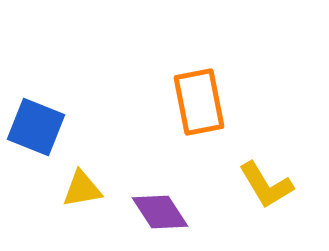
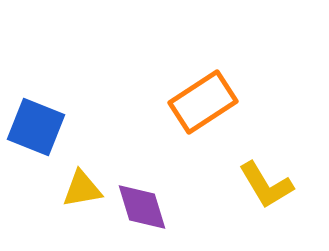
orange rectangle: moved 4 px right; rotated 68 degrees clockwise
purple diamond: moved 18 px left, 5 px up; rotated 16 degrees clockwise
